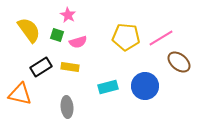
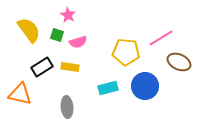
yellow pentagon: moved 15 px down
brown ellipse: rotated 15 degrees counterclockwise
black rectangle: moved 1 px right
cyan rectangle: moved 1 px down
